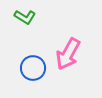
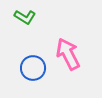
pink arrow: rotated 124 degrees clockwise
